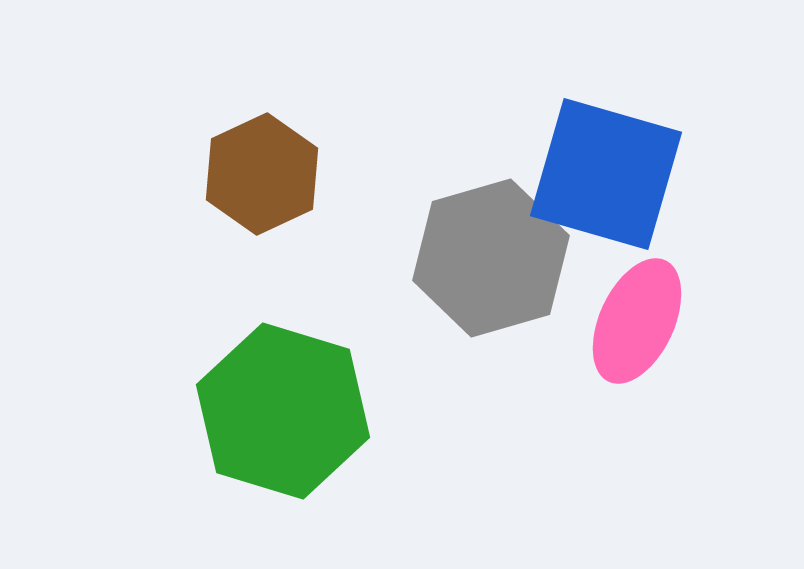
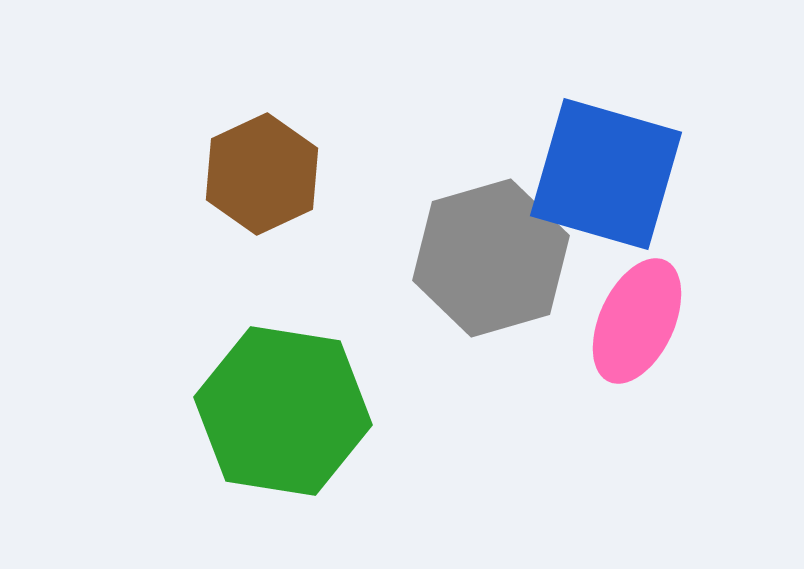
green hexagon: rotated 8 degrees counterclockwise
